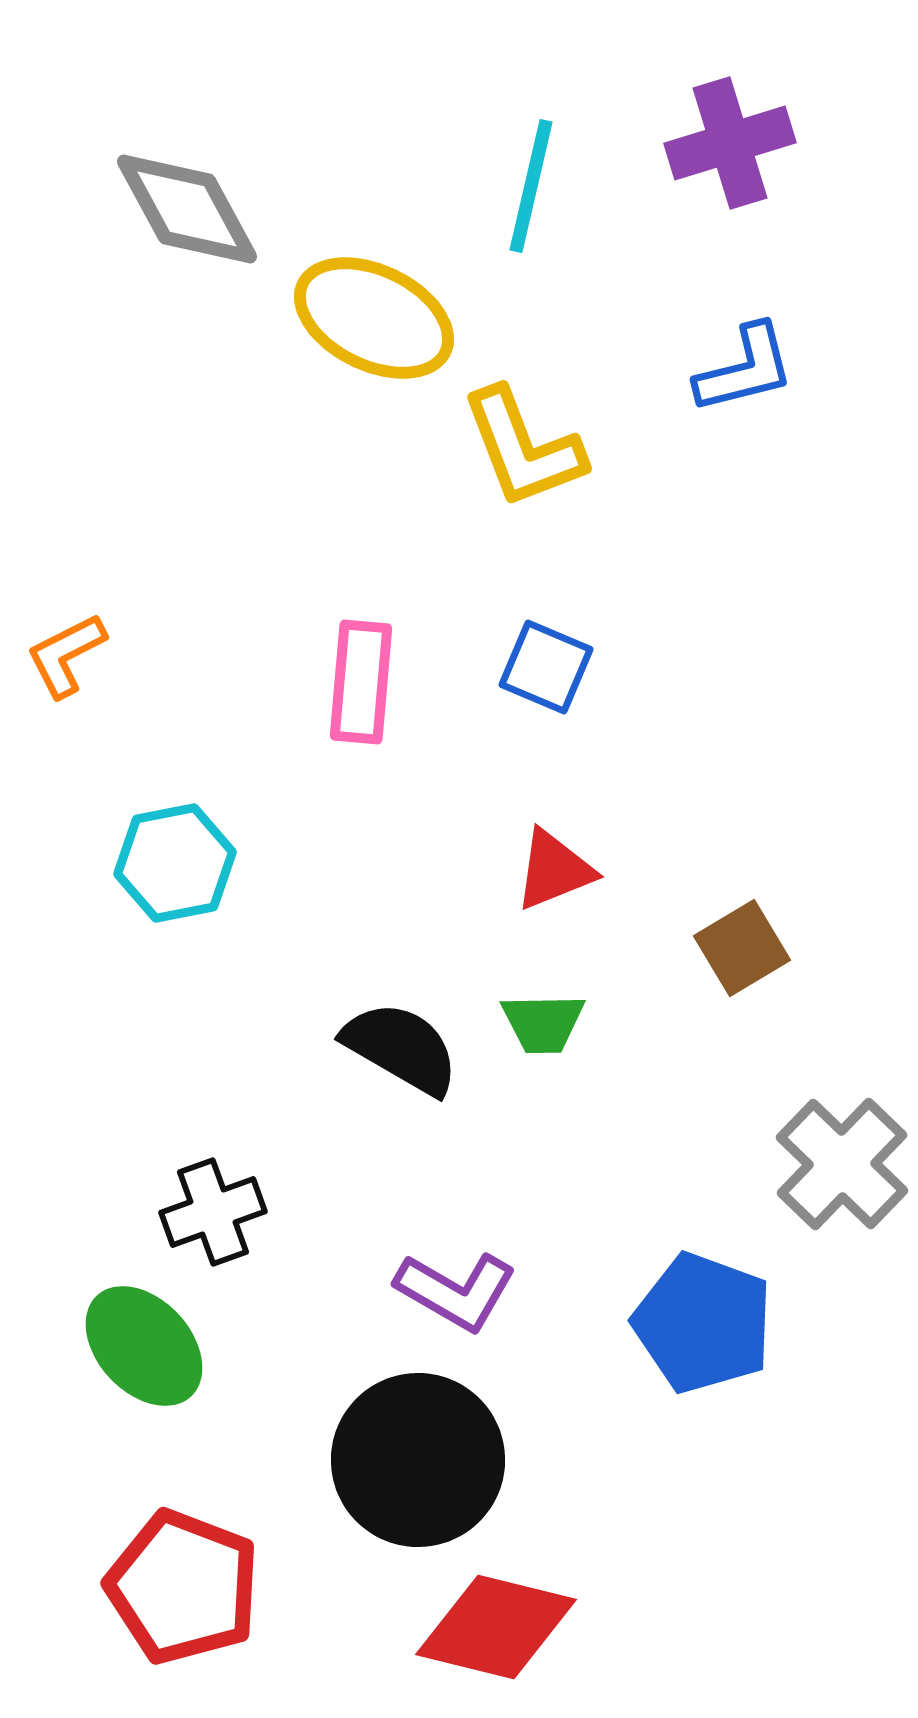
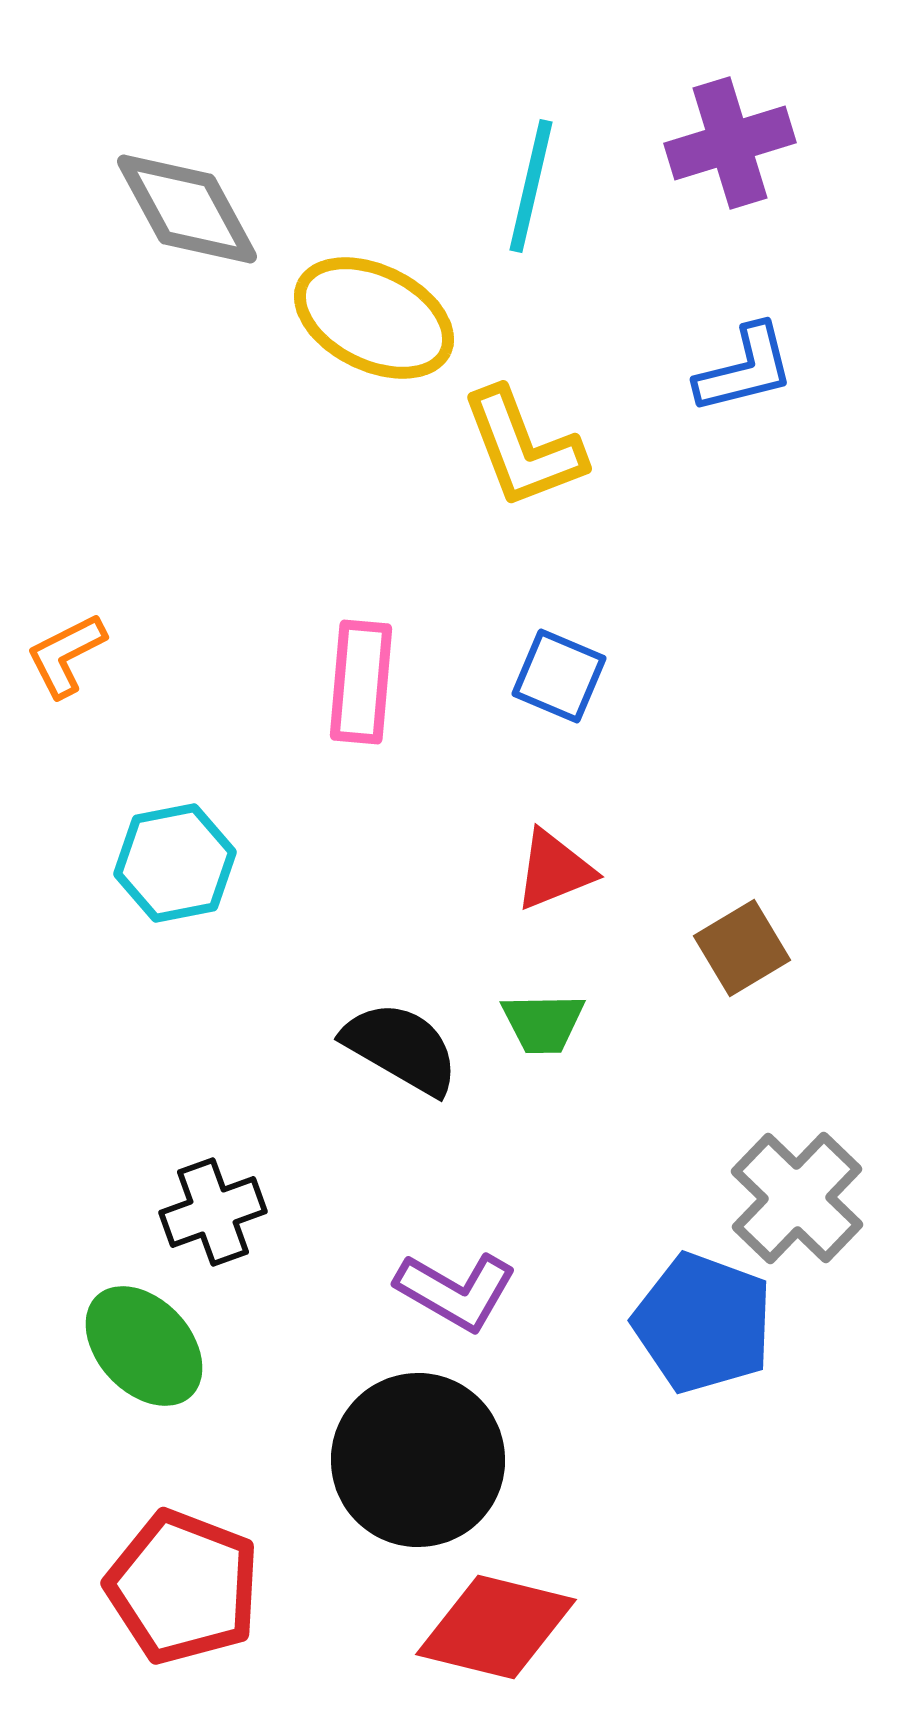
blue square: moved 13 px right, 9 px down
gray cross: moved 45 px left, 34 px down
